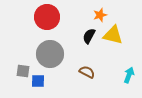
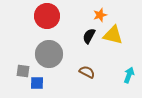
red circle: moved 1 px up
gray circle: moved 1 px left
blue square: moved 1 px left, 2 px down
